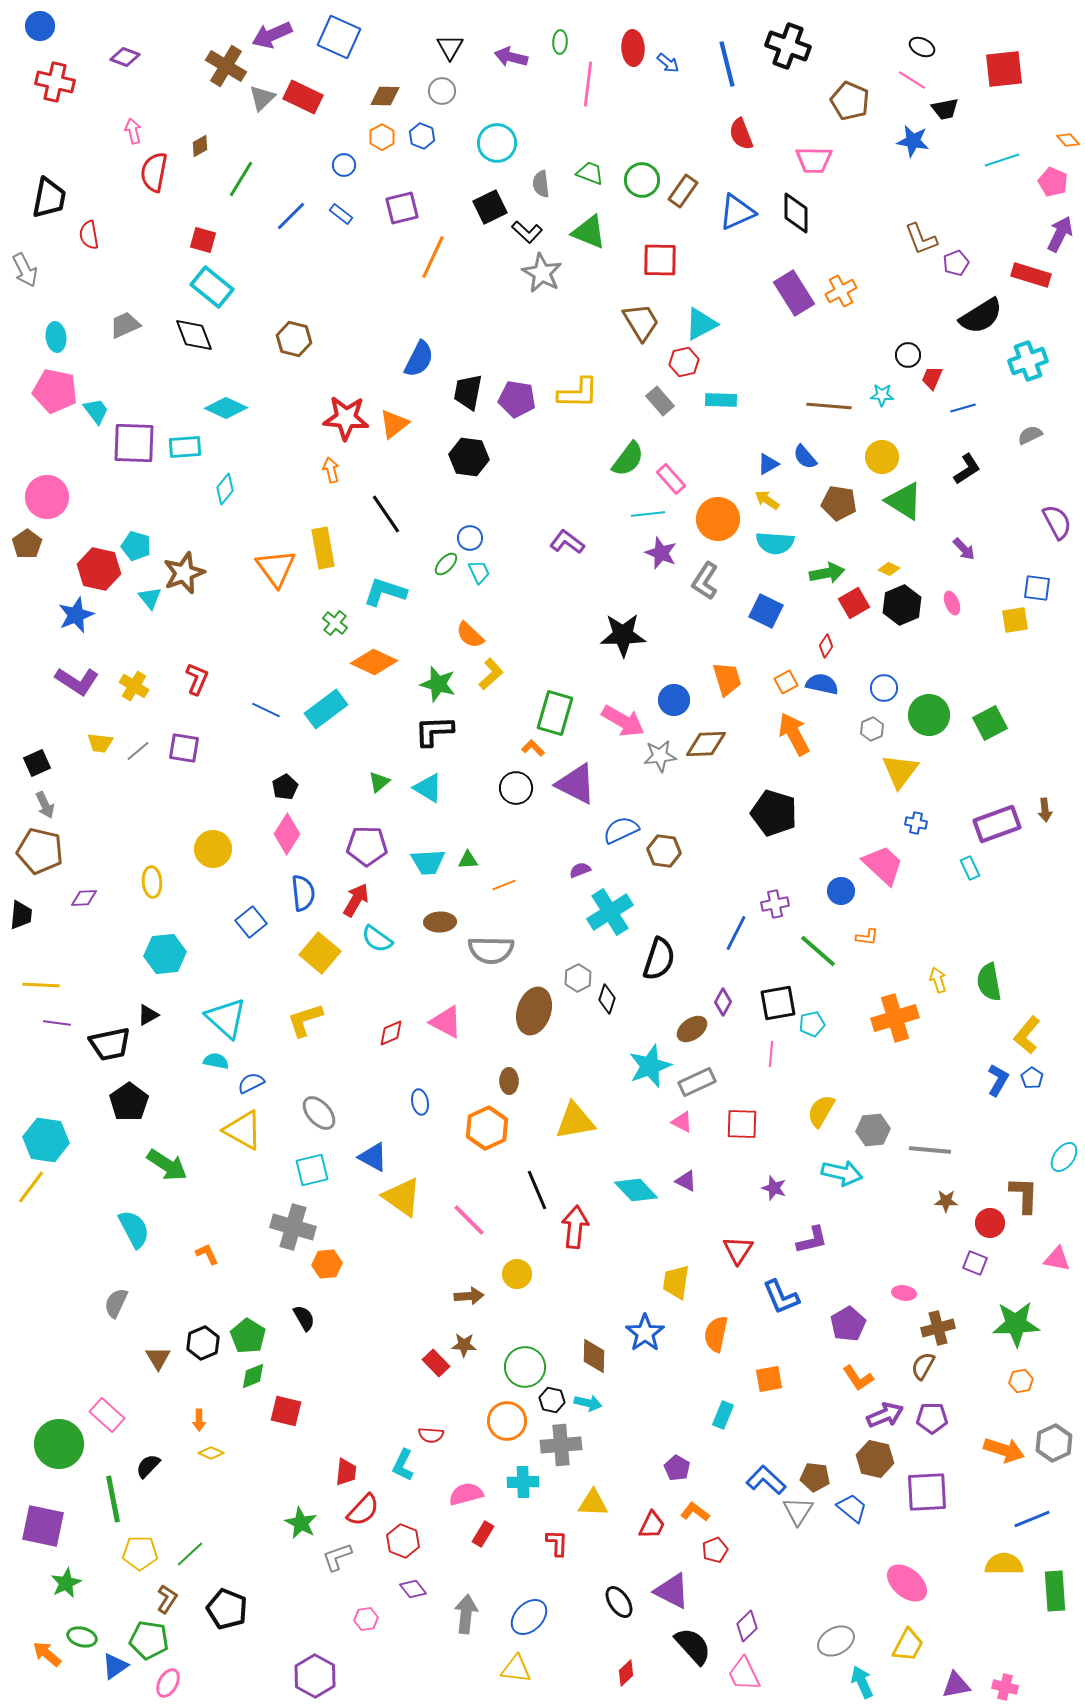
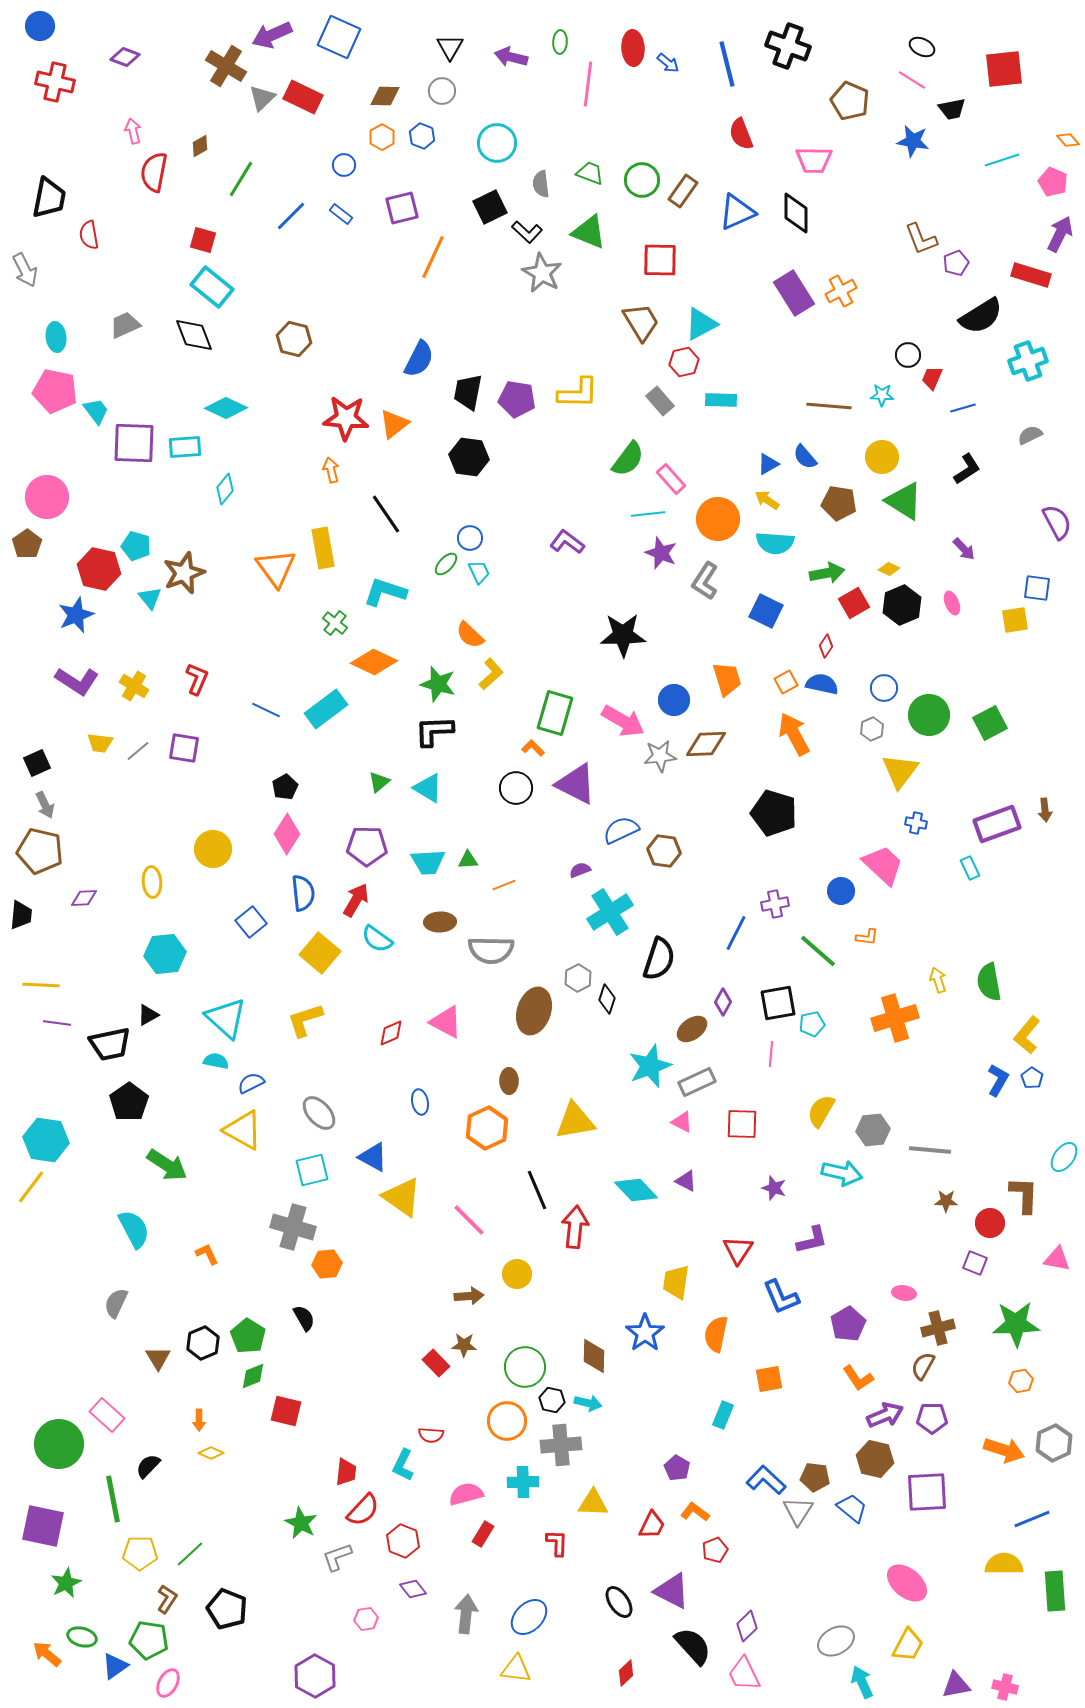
black trapezoid at (945, 109): moved 7 px right
